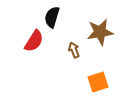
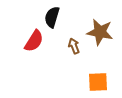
brown star: rotated 20 degrees clockwise
brown arrow: moved 4 px up
orange square: rotated 15 degrees clockwise
